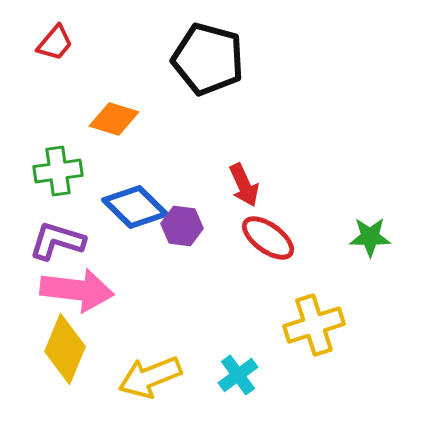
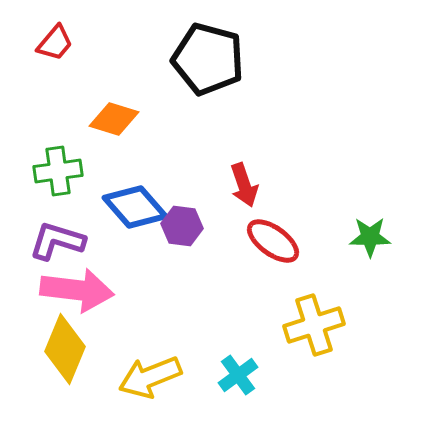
red arrow: rotated 6 degrees clockwise
blue diamond: rotated 4 degrees clockwise
red ellipse: moved 5 px right, 3 px down
